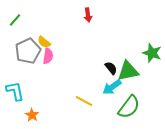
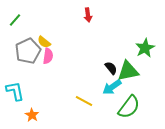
green star: moved 7 px left, 5 px up; rotated 24 degrees clockwise
